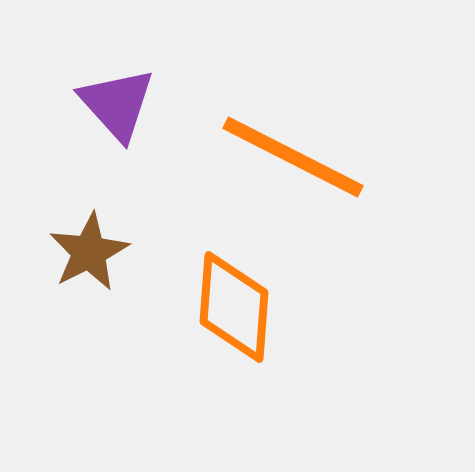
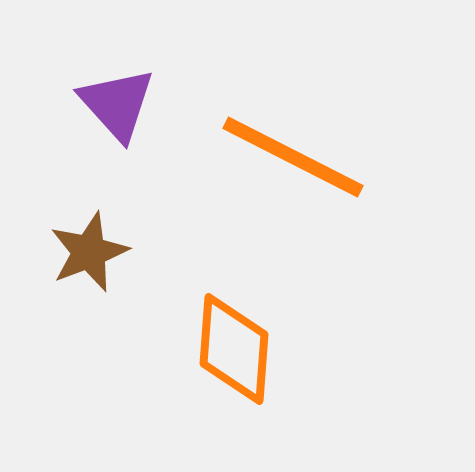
brown star: rotated 6 degrees clockwise
orange diamond: moved 42 px down
